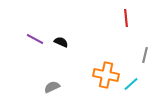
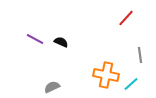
red line: rotated 48 degrees clockwise
gray line: moved 5 px left; rotated 21 degrees counterclockwise
